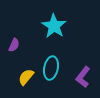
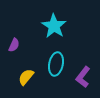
cyan ellipse: moved 5 px right, 4 px up
